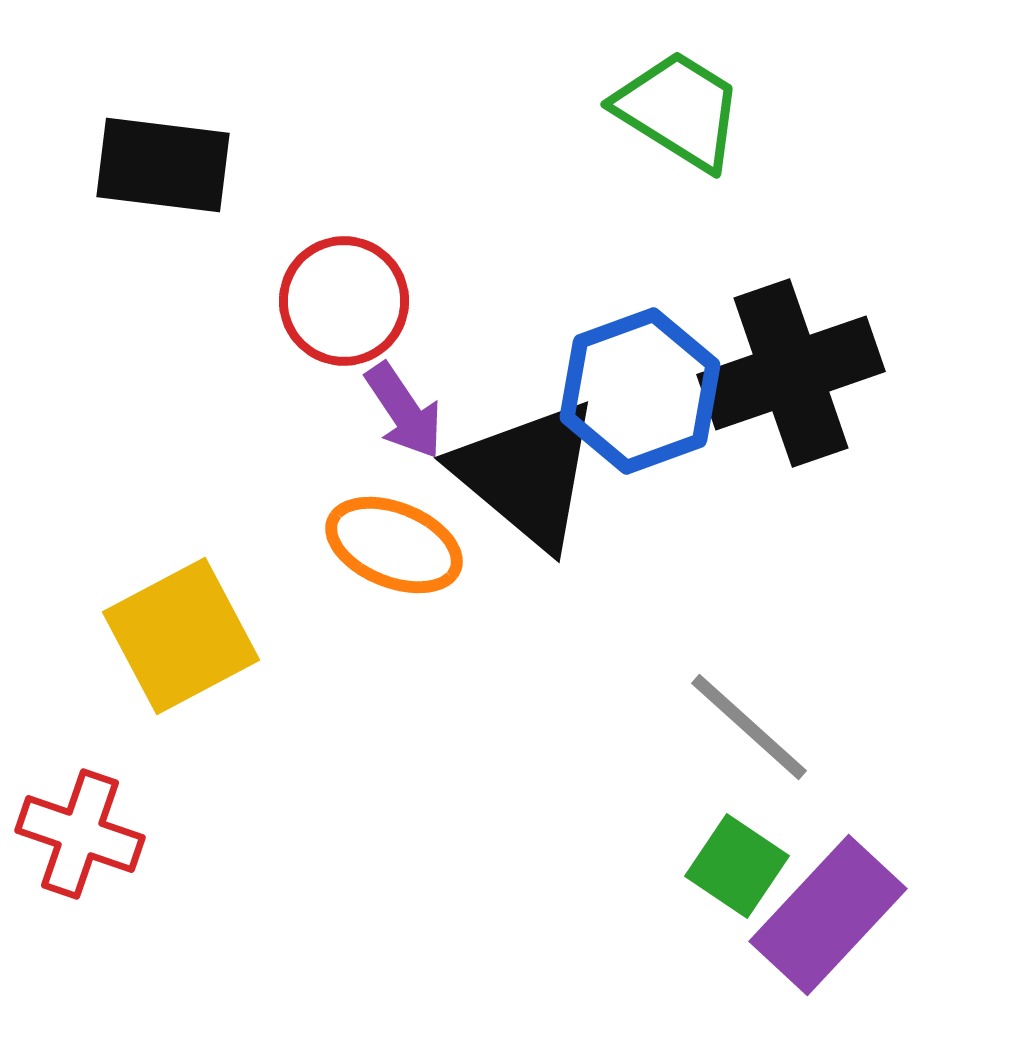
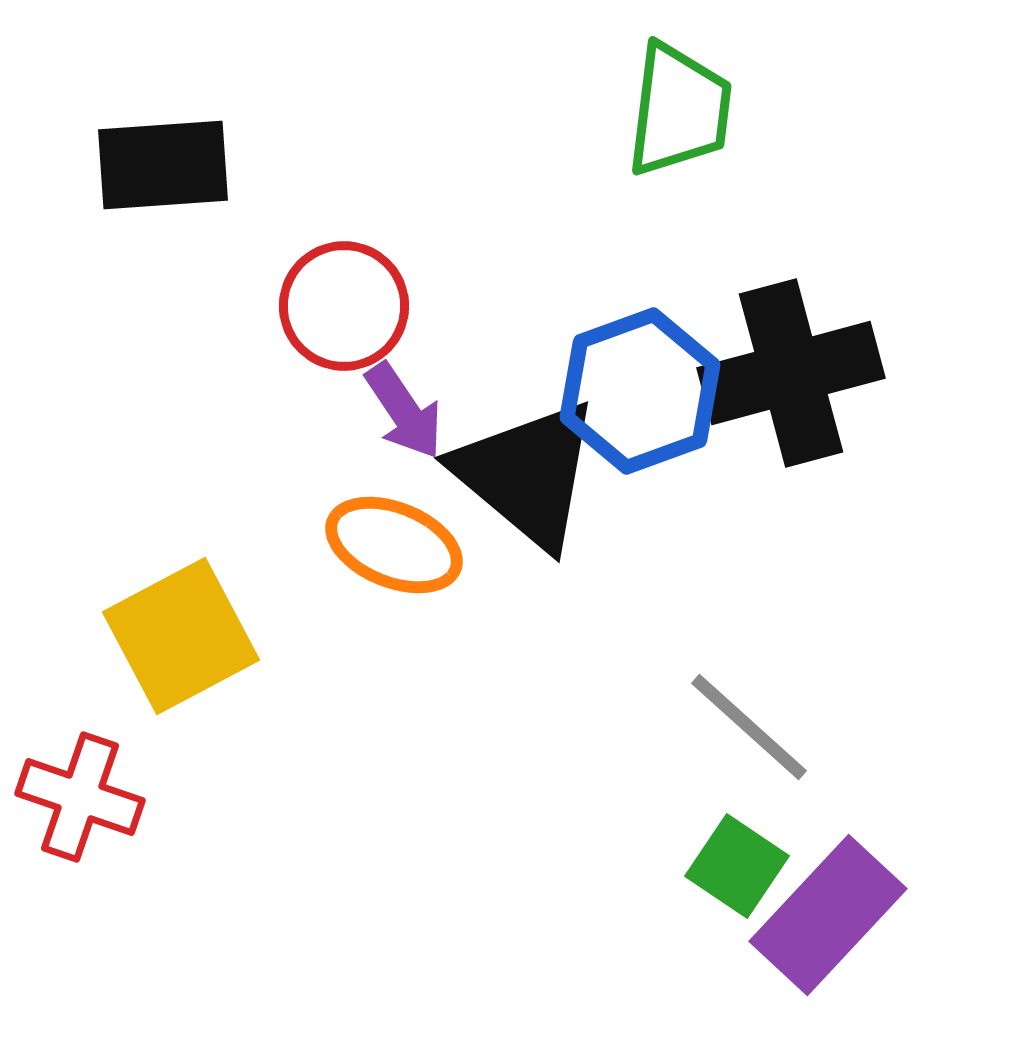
green trapezoid: rotated 65 degrees clockwise
black rectangle: rotated 11 degrees counterclockwise
red circle: moved 5 px down
black cross: rotated 4 degrees clockwise
red cross: moved 37 px up
